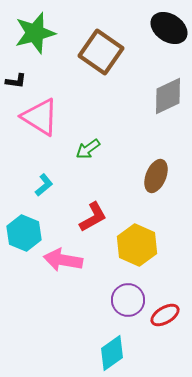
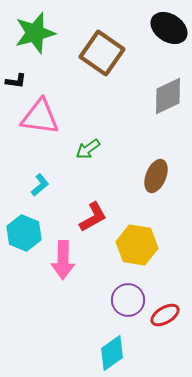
brown square: moved 1 px right, 1 px down
pink triangle: rotated 24 degrees counterclockwise
cyan L-shape: moved 4 px left
yellow hexagon: rotated 15 degrees counterclockwise
pink arrow: rotated 99 degrees counterclockwise
